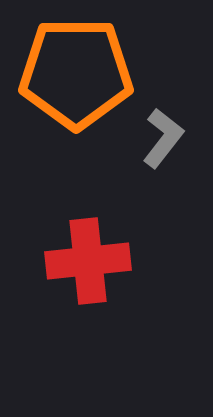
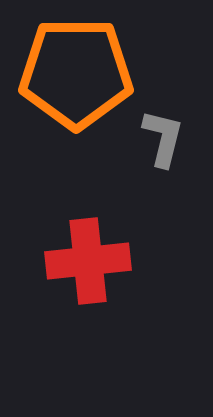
gray L-shape: rotated 24 degrees counterclockwise
